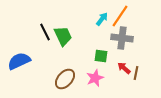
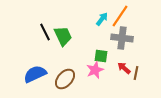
blue semicircle: moved 16 px right, 13 px down
pink star: moved 8 px up
